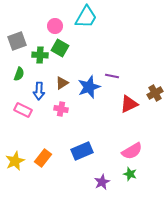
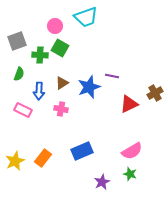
cyan trapezoid: rotated 40 degrees clockwise
